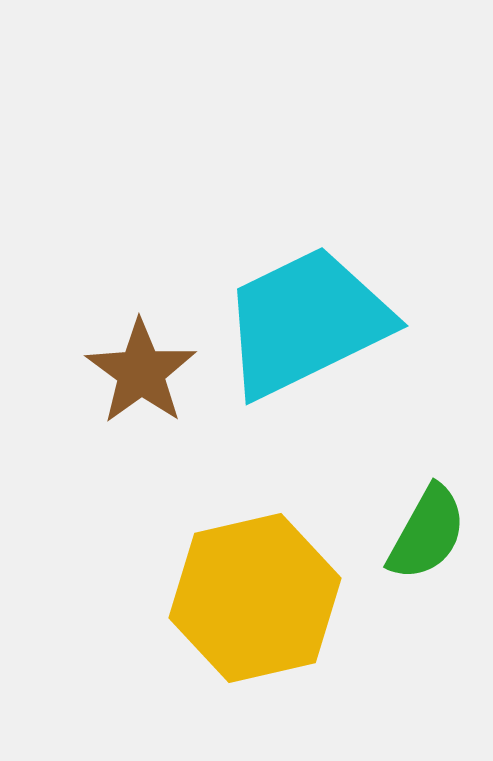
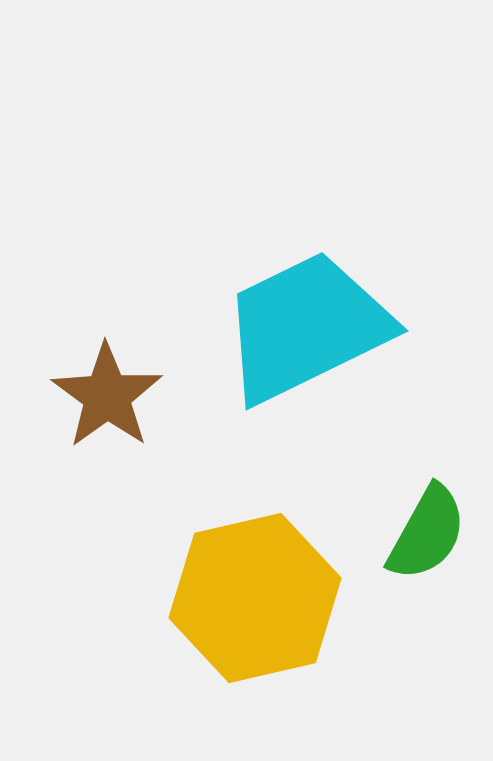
cyan trapezoid: moved 5 px down
brown star: moved 34 px left, 24 px down
